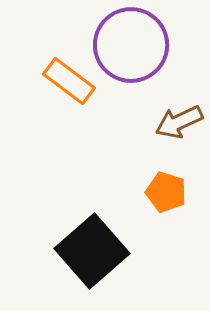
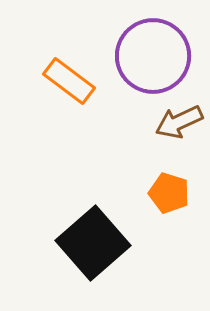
purple circle: moved 22 px right, 11 px down
orange pentagon: moved 3 px right, 1 px down
black square: moved 1 px right, 8 px up
